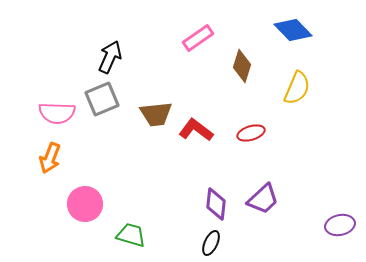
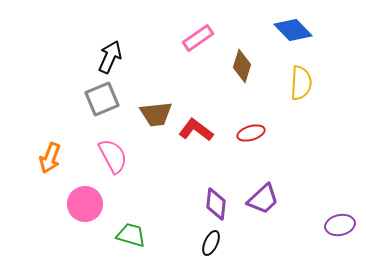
yellow semicircle: moved 4 px right, 5 px up; rotated 20 degrees counterclockwise
pink semicircle: moved 56 px right, 43 px down; rotated 120 degrees counterclockwise
